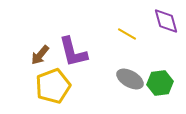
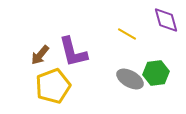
purple diamond: moved 1 px up
green hexagon: moved 4 px left, 10 px up
